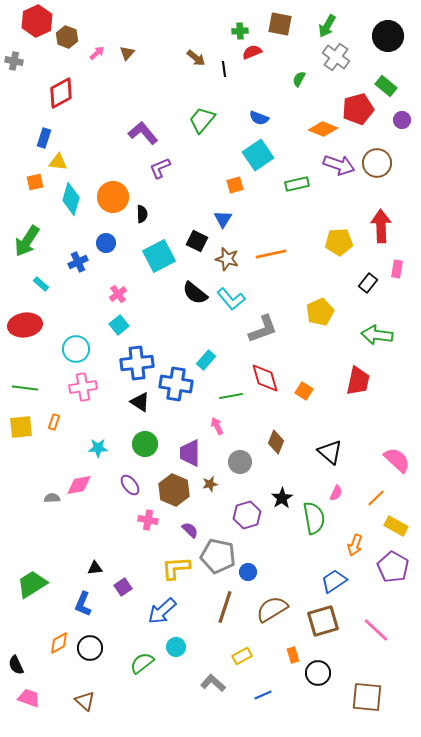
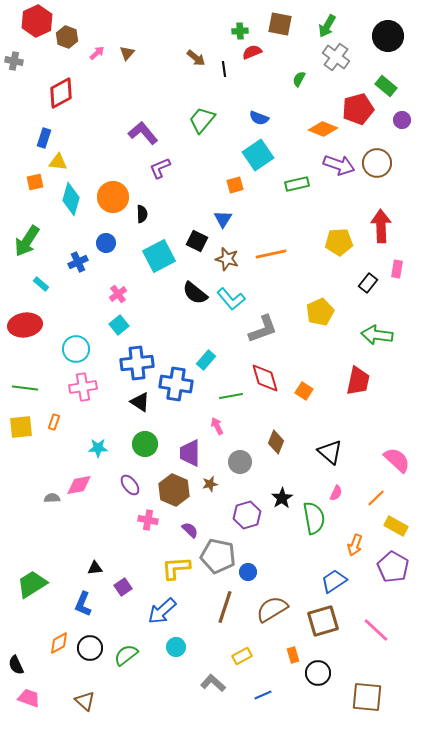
green semicircle at (142, 663): moved 16 px left, 8 px up
